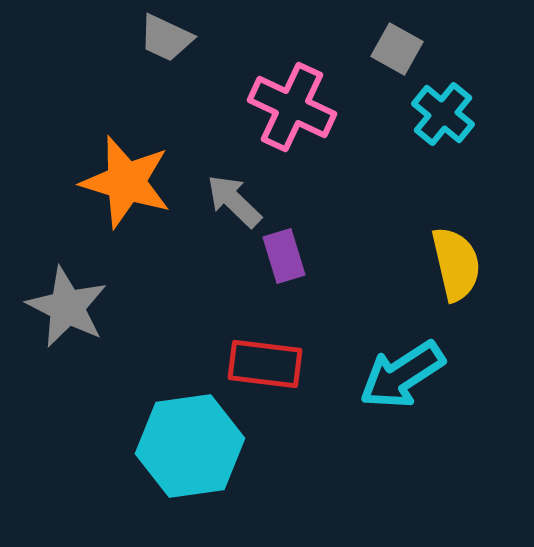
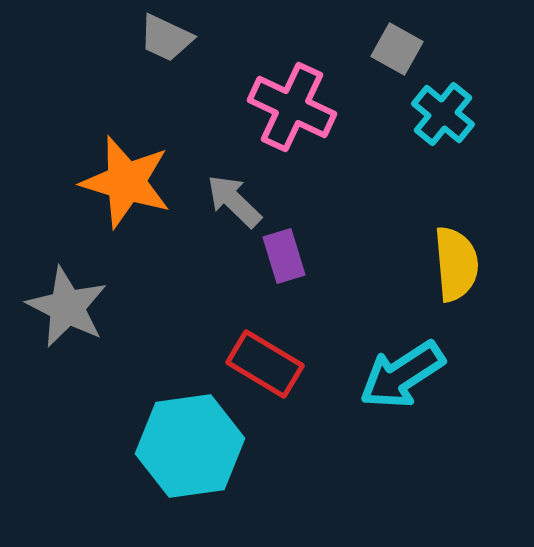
yellow semicircle: rotated 8 degrees clockwise
red rectangle: rotated 24 degrees clockwise
